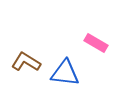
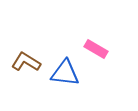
pink rectangle: moved 6 px down
